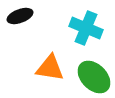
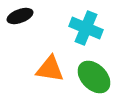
orange triangle: moved 1 px down
